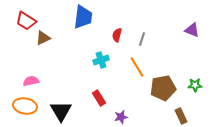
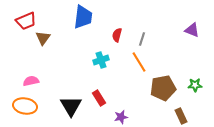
red trapezoid: rotated 55 degrees counterclockwise
brown triangle: rotated 28 degrees counterclockwise
orange line: moved 2 px right, 5 px up
black triangle: moved 10 px right, 5 px up
